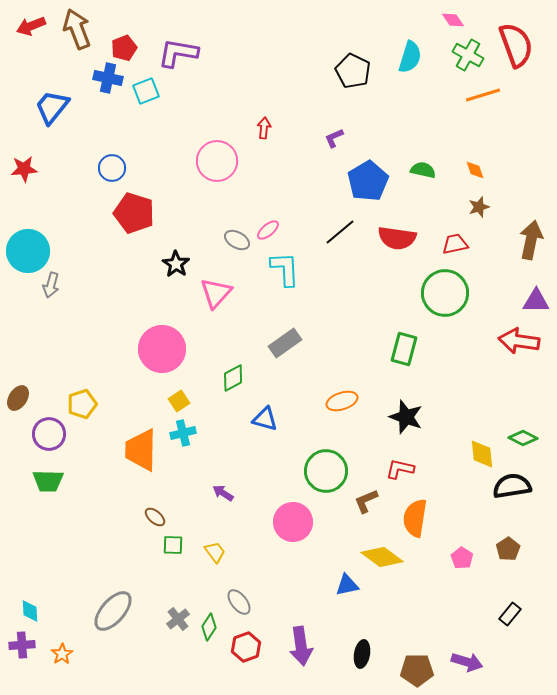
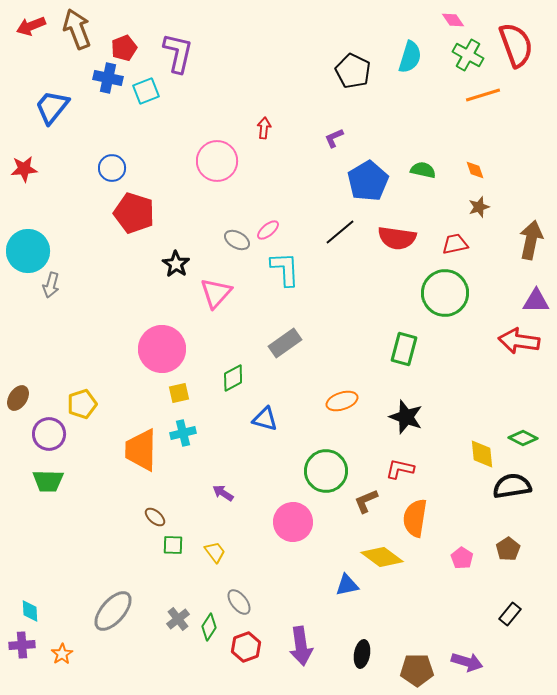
purple L-shape at (178, 53): rotated 93 degrees clockwise
yellow square at (179, 401): moved 8 px up; rotated 20 degrees clockwise
